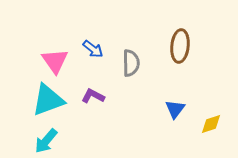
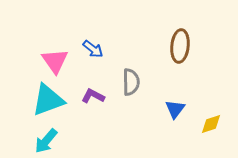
gray semicircle: moved 19 px down
